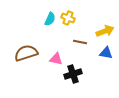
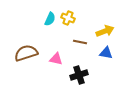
black cross: moved 6 px right, 1 px down
